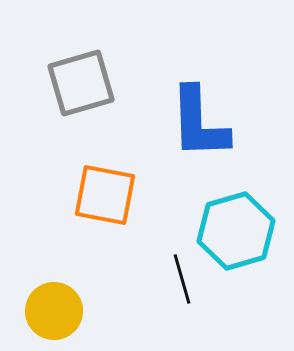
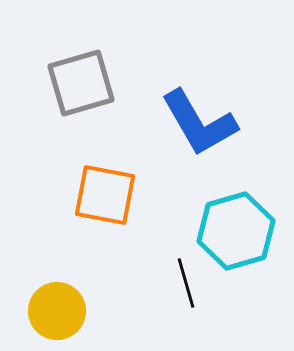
blue L-shape: rotated 28 degrees counterclockwise
black line: moved 4 px right, 4 px down
yellow circle: moved 3 px right
